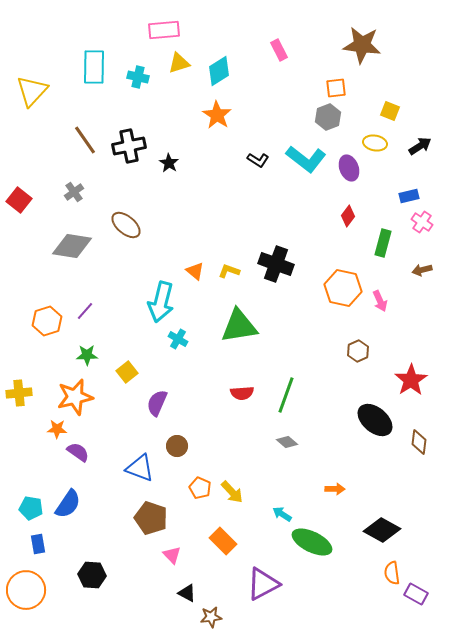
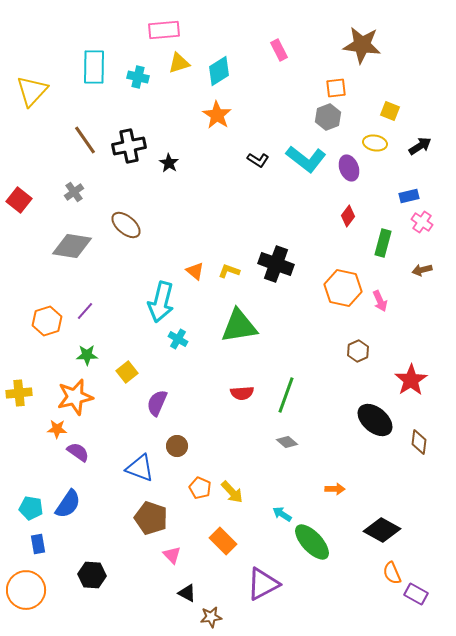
green ellipse at (312, 542): rotated 21 degrees clockwise
orange semicircle at (392, 573): rotated 15 degrees counterclockwise
